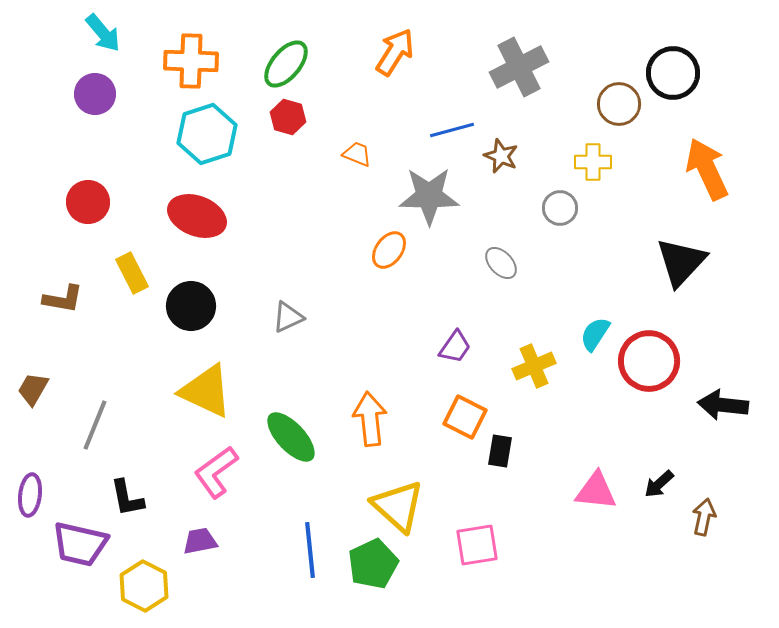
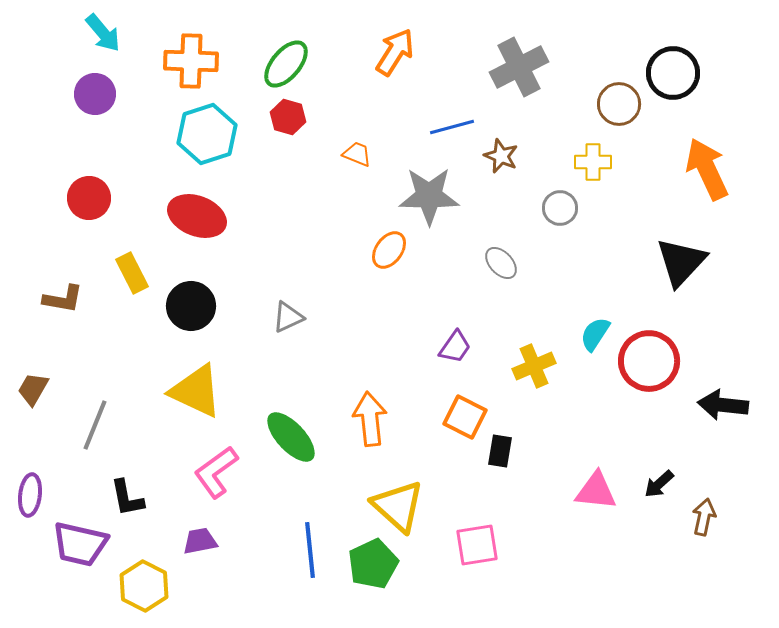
blue line at (452, 130): moved 3 px up
red circle at (88, 202): moved 1 px right, 4 px up
yellow triangle at (206, 391): moved 10 px left
